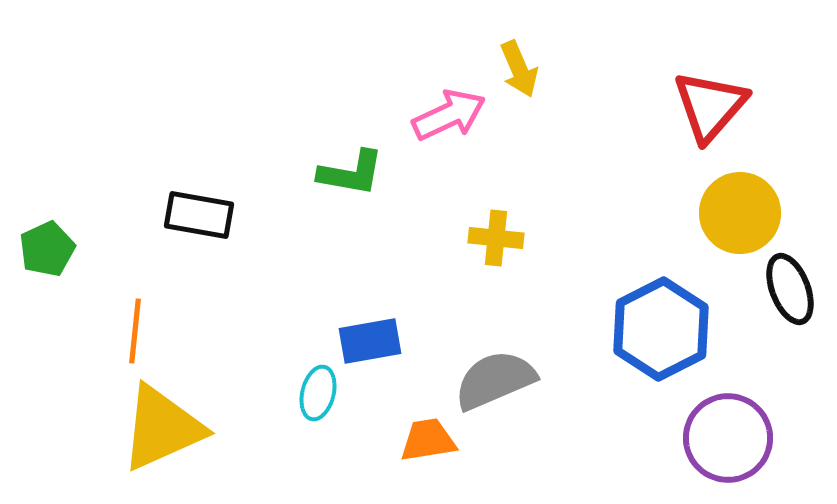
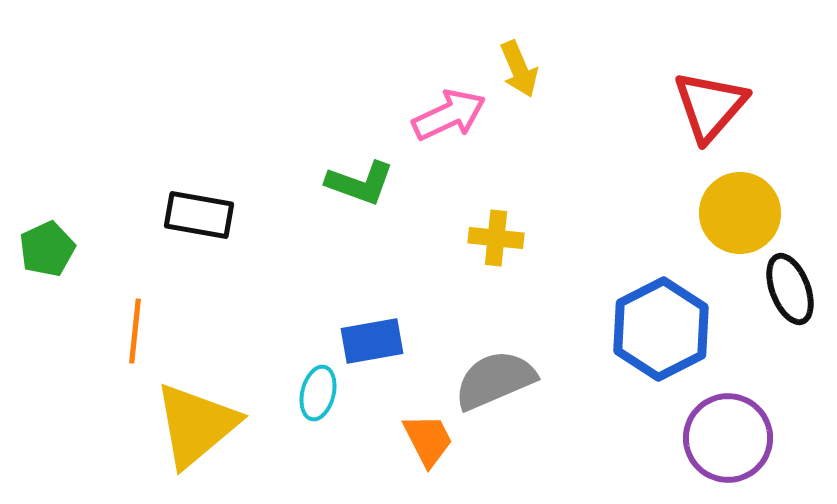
green L-shape: moved 9 px right, 10 px down; rotated 10 degrees clockwise
blue rectangle: moved 2 px right
yellow triangle: moved 34 px right, 3 px up; rotated 16 degrees counterclockwise
orange trapezoid: rotated 72 degrees clockwise
